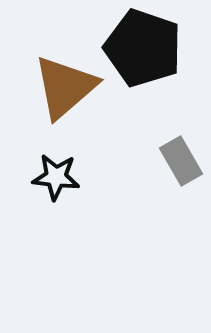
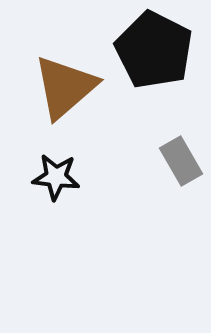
black pentagon: moved 11 px right, 2 px down; rotated 8 degrees clockwise
